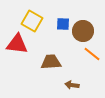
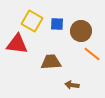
blue square: moved 6 px left
brown circle: moved 2 px left
